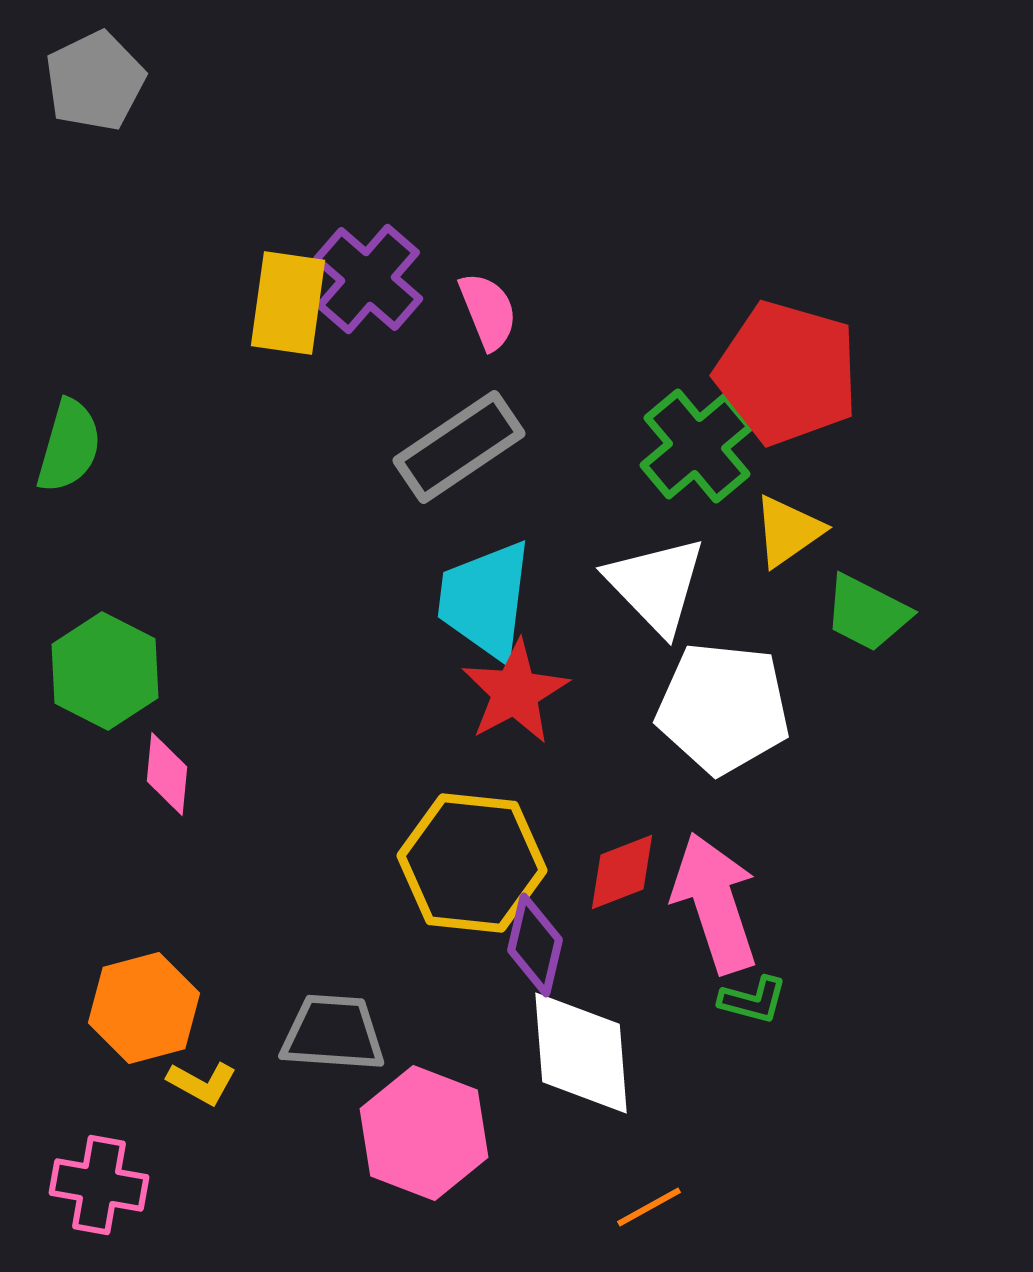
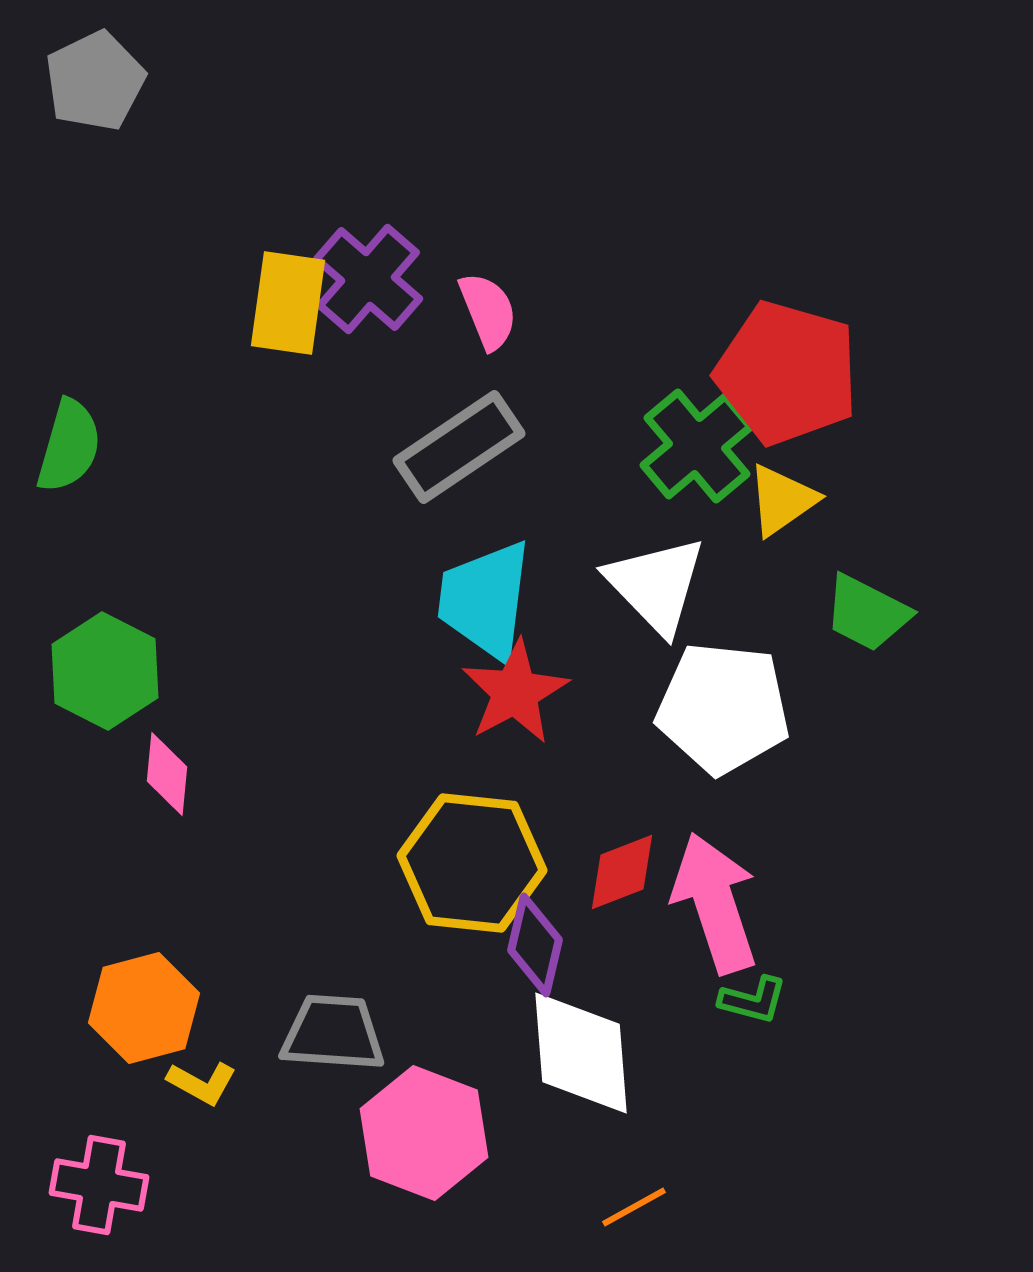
yellow triangle: moved 6 px left, 31 px up
orange line: moved 15 px left
